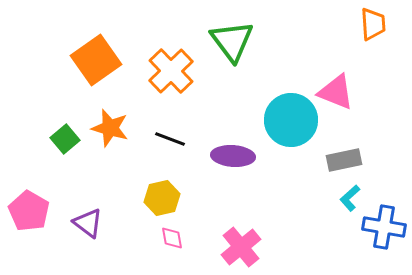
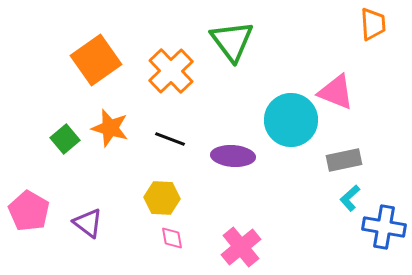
yellow hexagon: rotated 16 degrees clockwise
